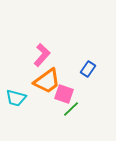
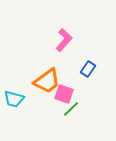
pink L-shape: moved 22 px right, 15 px up
cyan trapezoid: moved 2 px left, 1 px down
